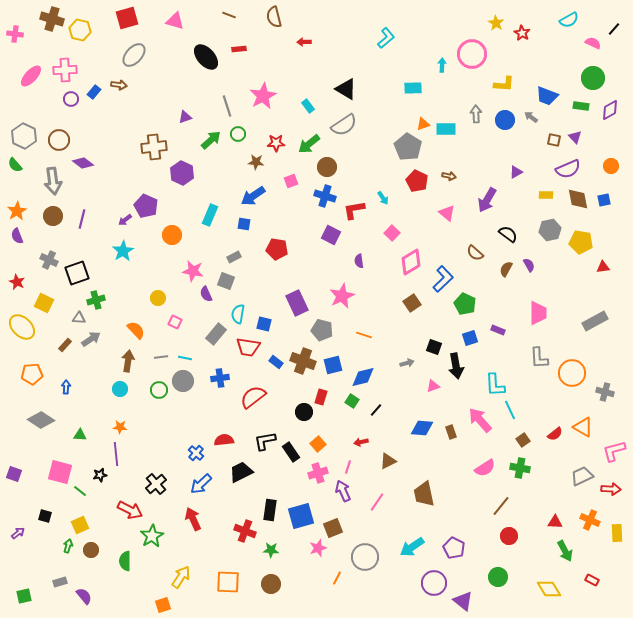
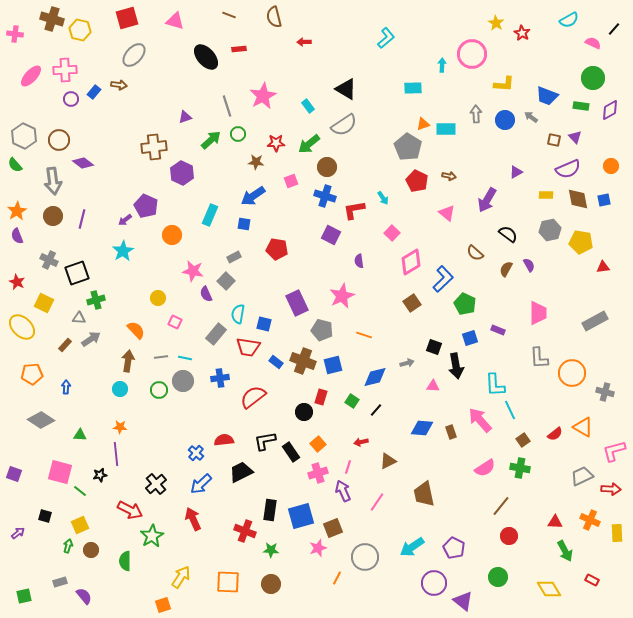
gray square at (226, 281): rotated 24 degrees clockwise
blue diamond at (363, 377): moved 12 px right
pink triangle at (433, 386): rotated 24 degrees clockwise
